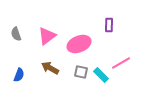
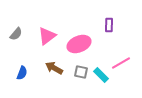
gray semicircle: rotated 120 degrees counterclockwise
brown arrow: moved 4 px right
blue semicircle: moved 3 px right, 2 px up
